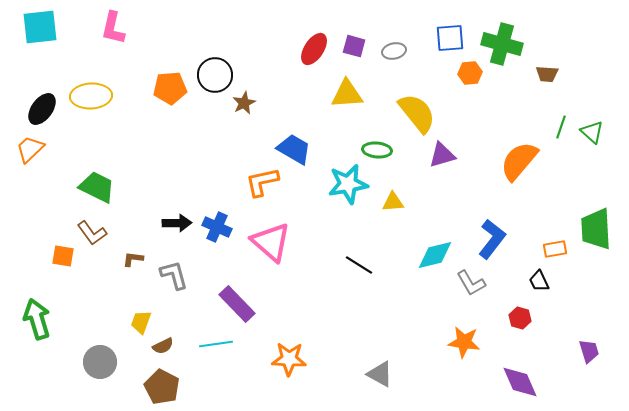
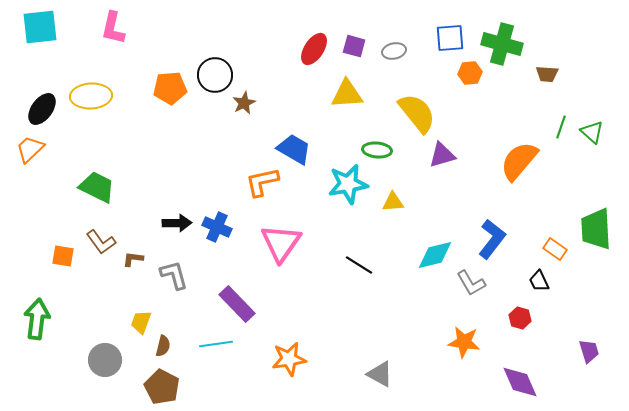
brown L-shape at (92, 233): moved 9 px right, 9 px down
pink triangle at (271, 242): moved 10 px right, 1 px down; rotated 24 degrees clockwise
orange rectangle at (555, 249): rotated 45 degrees clockwise
green arrow at (37, 319): rotated 24 degrees clockwise
brown semicircle at (163, 346): rotated 50 degrees counterclockwise
orange star at (289, 359): rotated 12 degrees counterclockwise
gray circle at (100, 362): moved 5 px right, 2 px up
